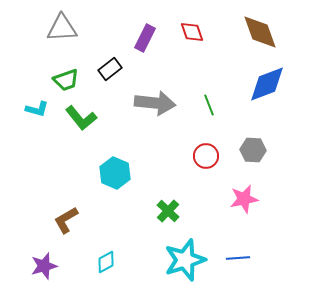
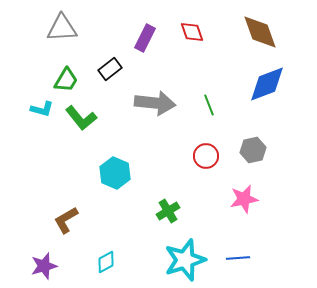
green trapezoid: rotated 40 degrees counterclockwise
cyan L-shape: moved 5 px right
gray hexagon: rotated 15 degrees counterclockwise
green cross: rotated 15 degrees clockwise
